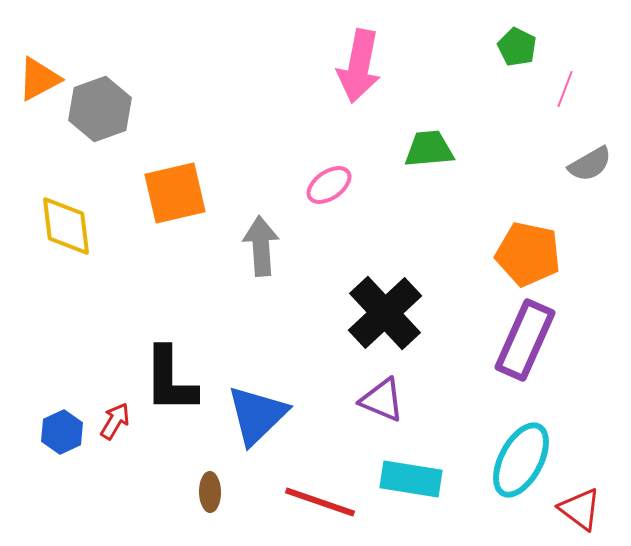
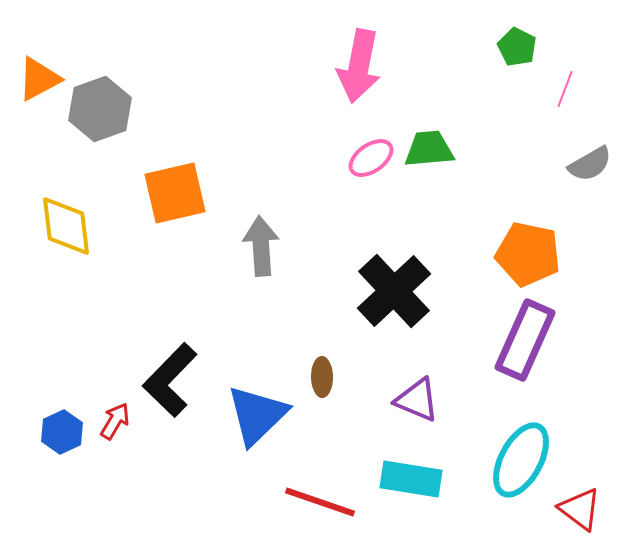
pink ellipse: moved 42 px right, 27 px up
black cross: moved 9 px right, 22 px up
black L-shape: rotated 44 degrees clockwise
purple triangle: moved 35 px right
brown ellipse: moved 112 px right, 115 px up
